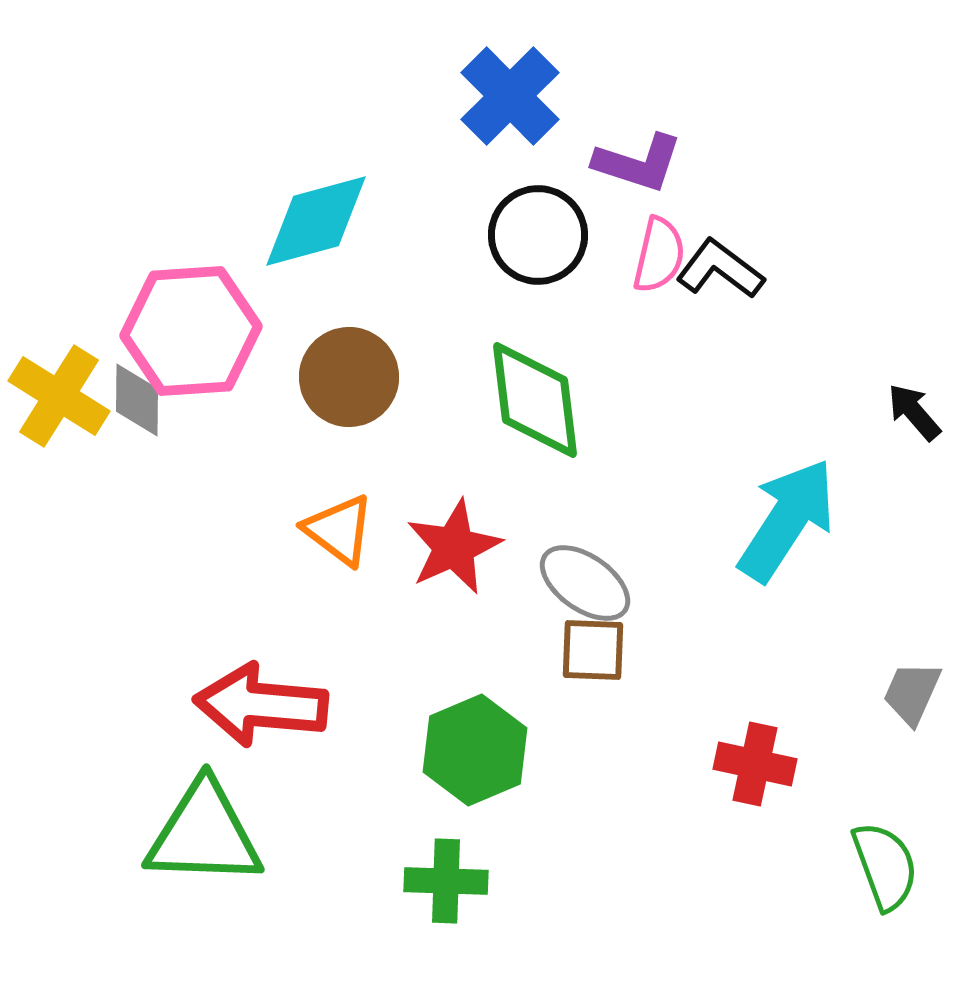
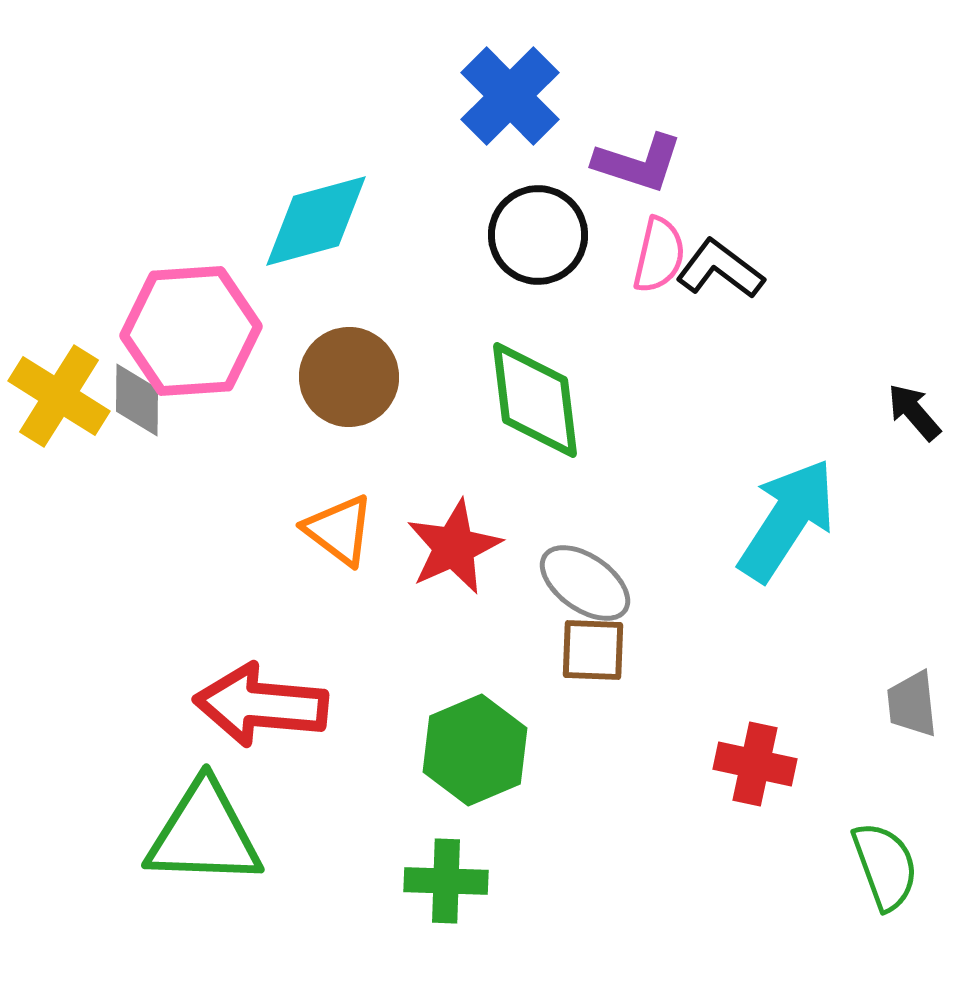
gray trapezoid: moved 11 px down; rotated 30 degrees counterclockwise
